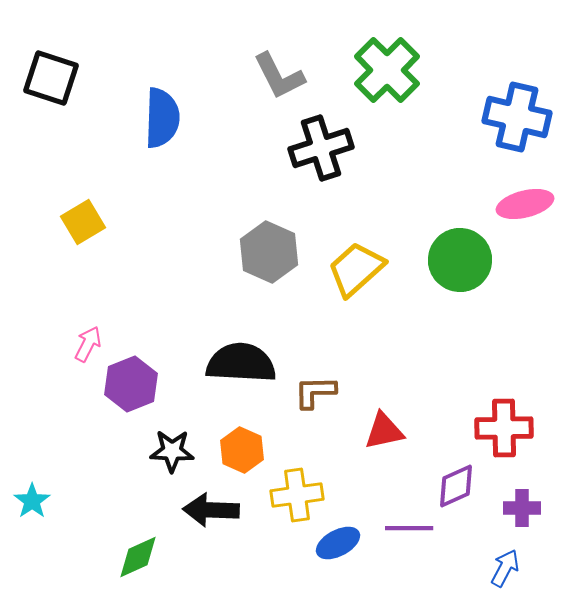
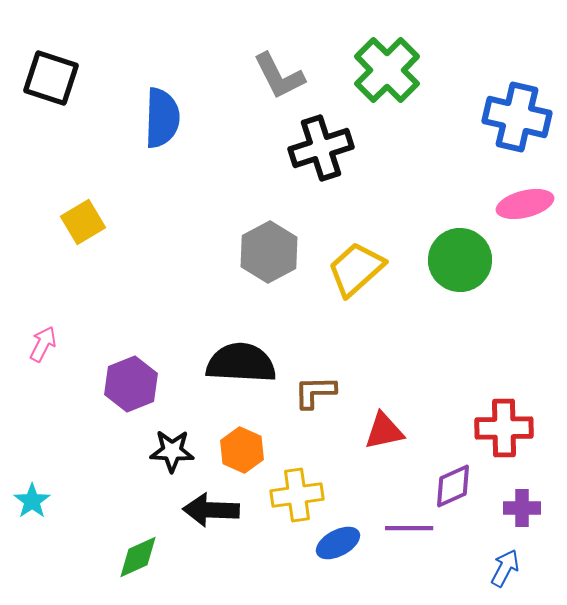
gray hexagon: rotated 8 degrees clockwise
pink arrow: moved 45 px left
purple diamond: moved 3 px left
